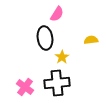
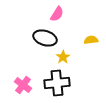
black ellipse: rotated 65 degrees counterclockwise
yellow star: moved 1 px right
pink cross: moved 2 px left, 2 px up
